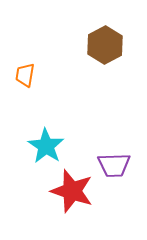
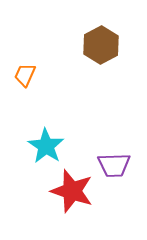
brown hexagon: moved 4 px left
orange trapezoid: rotated 15 degrees clockwise
